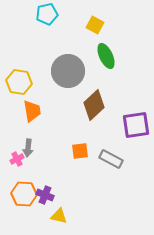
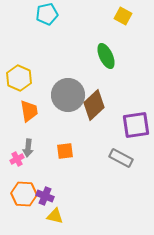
yellow square: moved 28 px right, 9 px up
gray circle: moved 24 px down
yellow hexagon: moved 4 px up; rotated 15 degrees clockwise
orange trapezoid: moved 3 px left
orange square: moved 15 px left
gray rectangle: moved 10 px right, 1 px up
purple cross: moved 1 px down
yellow triangle: moved 4 px left
